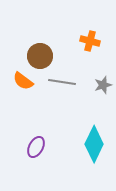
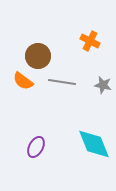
orange cross: rotated 12 degrees clockwise
brown circle: moved 2 px left
gray star: rotated 30 degrees clockwise
cyan diamond: rotated 48 degrees counterclockwise
